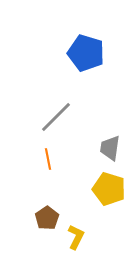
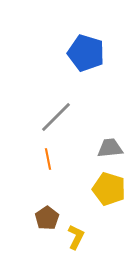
gray trapezoid: rotated 76 degrees clockwise
